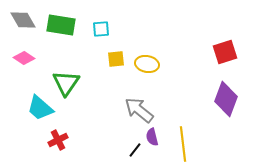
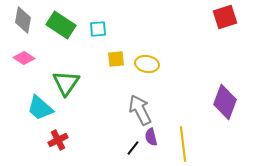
gray diamond: rotated 40 degrees clockwise
green rectangle: rotated 24 degrees clockwise
cyan square: moved 3 px left
red square: moved 35 px up
purple diamond: moved 1 px left, 3 px down
gray arrow: moved 1 px right; rotated 24 degrees clockwise
purple semicircle: moved 1 px left
black line: moved 2 px left, 2 px up
